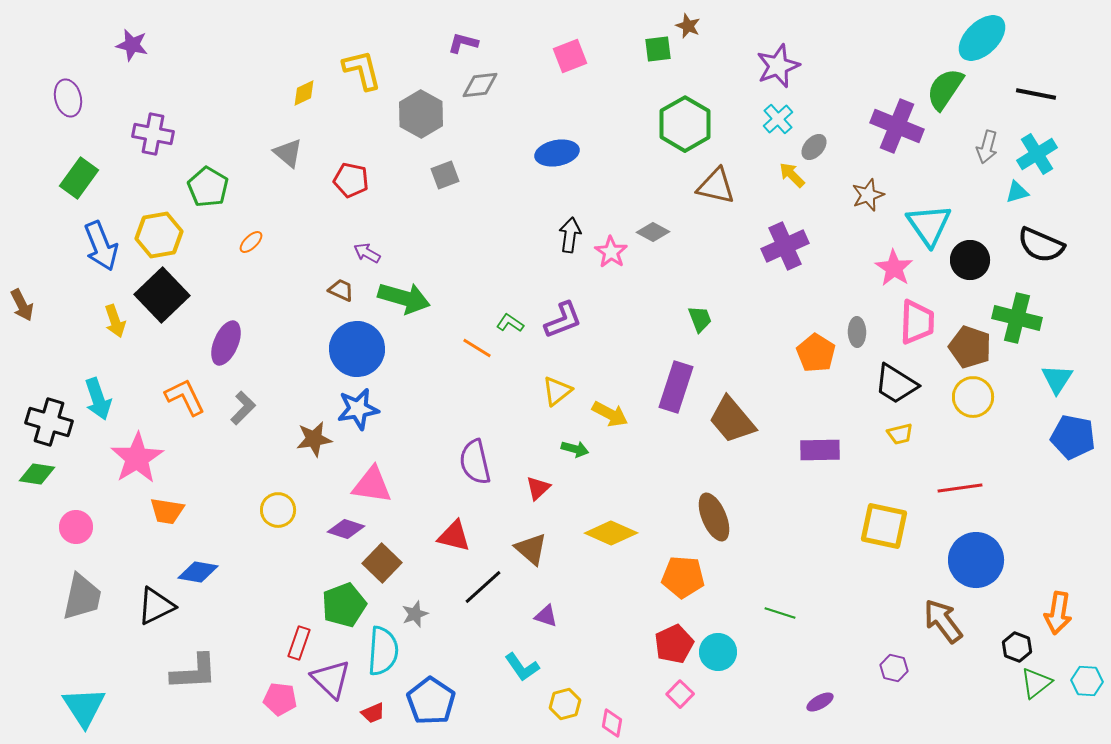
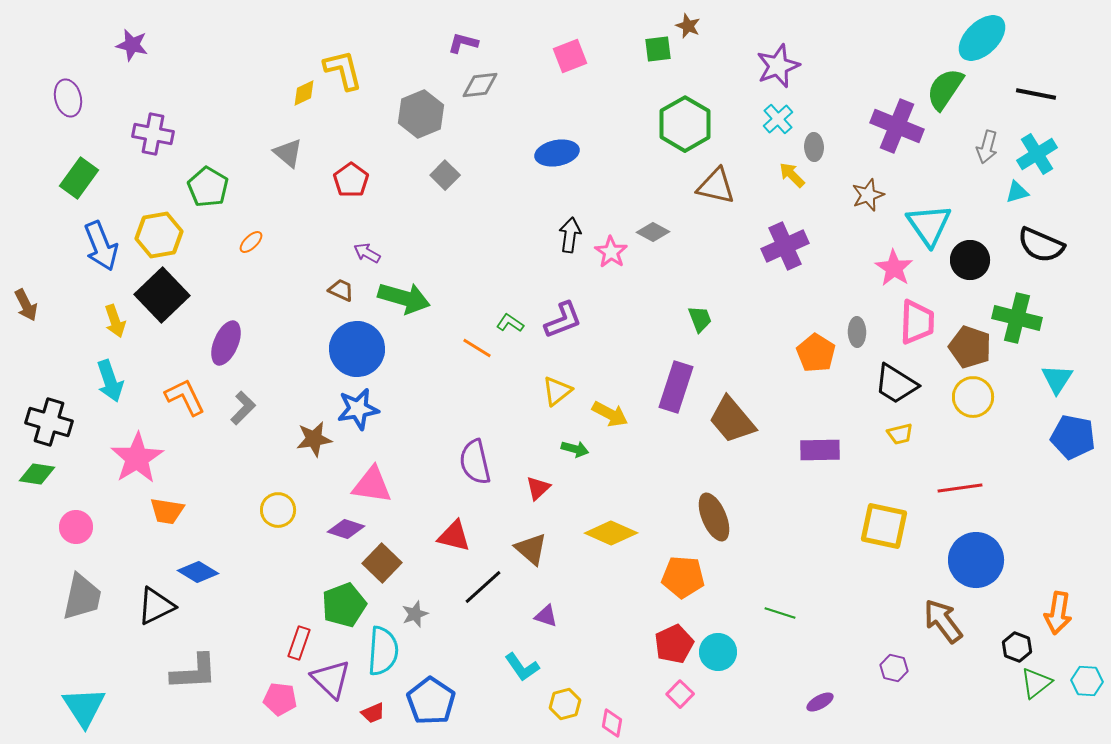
yellow L-shape at (362, 70): moved 19 px left
gray hexagon at (421, 114): rotated 9 degrees clockwise
gray ellipse at (814, 147): rotated 44 degrees counterclockwise
gray square at (445, 175): rotated 24 degrees counterclockwise
red pentagon at (351, 180): rotated 24 degrees clockwise
brown arrow at (22, 305): moved 4 px right
cyan arrow at (98, 399): moved 12 px right, 18 px up
blue diamond at (198, 572): rotated 21 degrees clockwise
